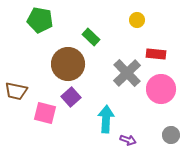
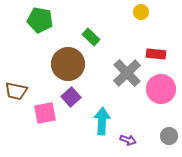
yellow circle: moved 4 px right, 8 px up
pink square: rotated 25 degrees counterclockwise
cyan arrow: moved 4 px left, 2 px down
gray circle: moved 2 px left, 1 px down
